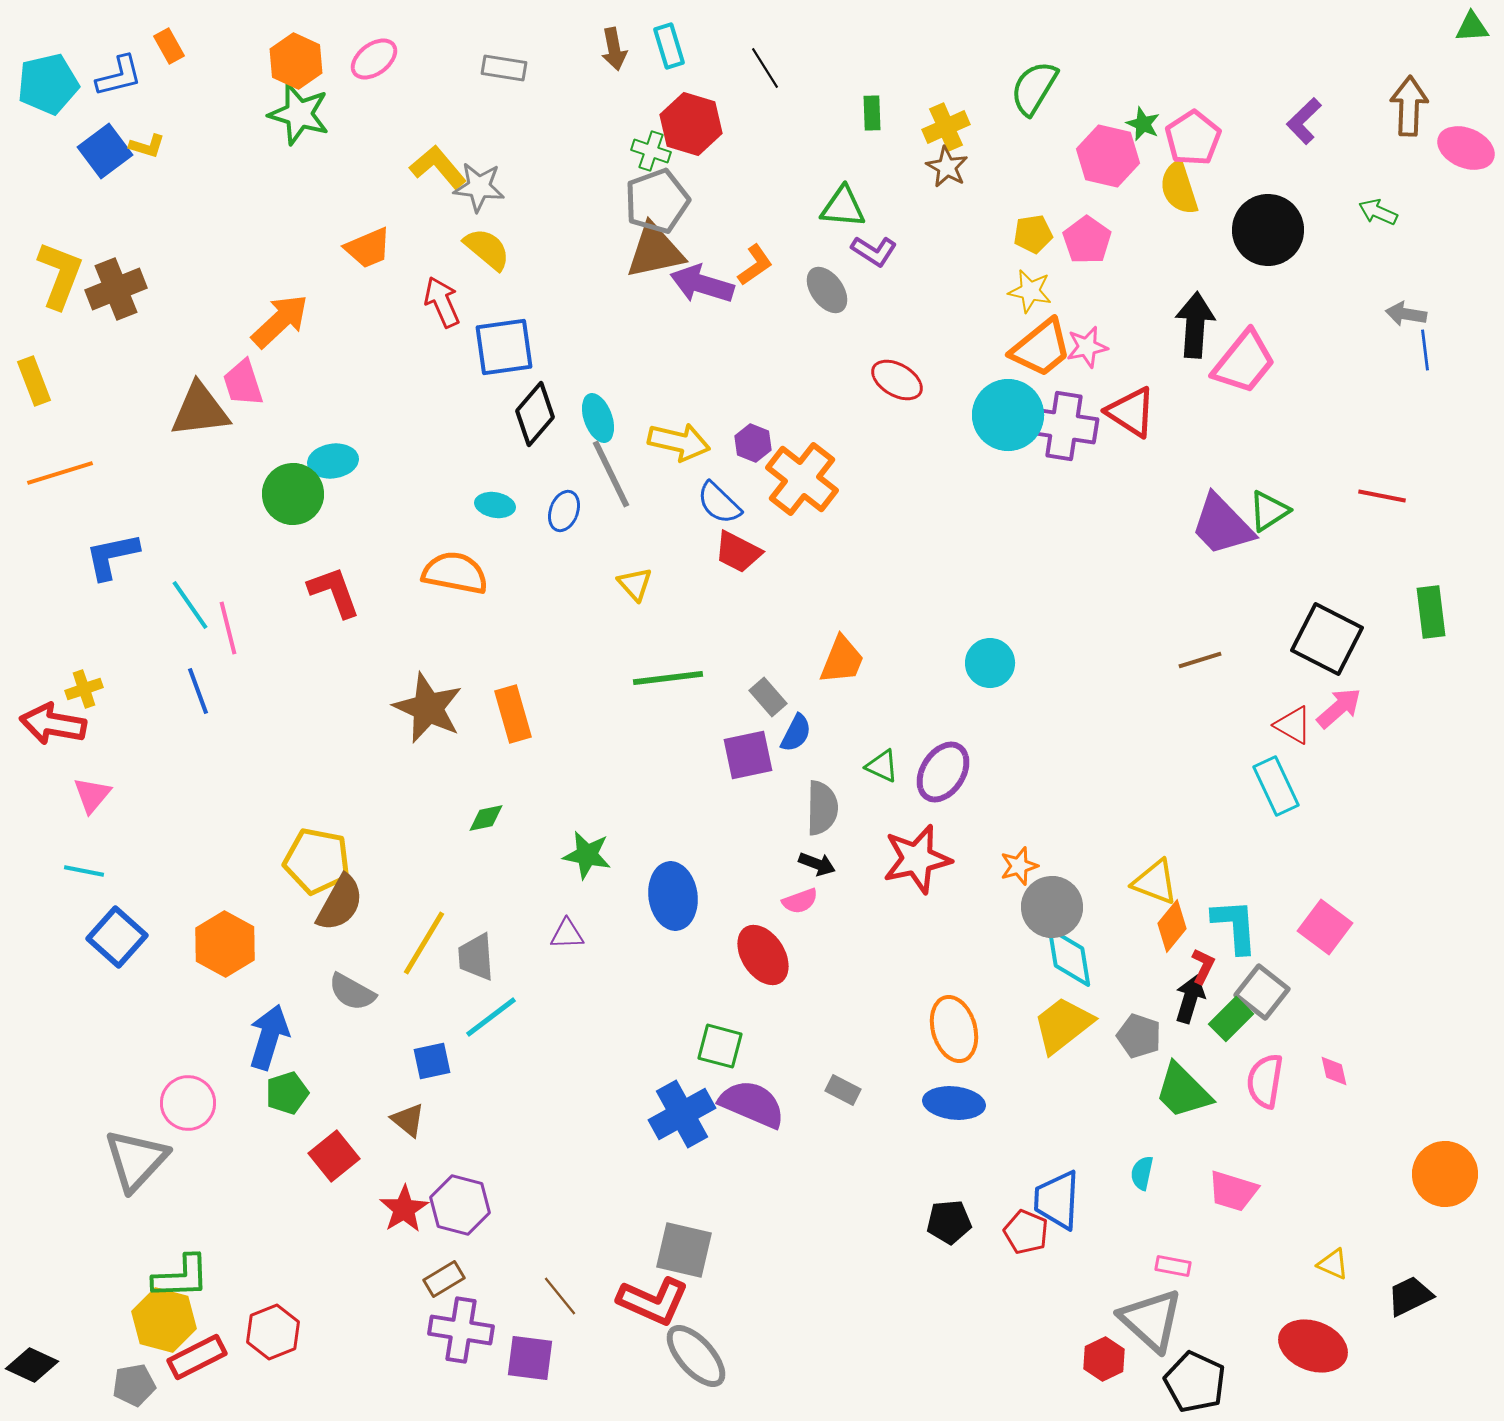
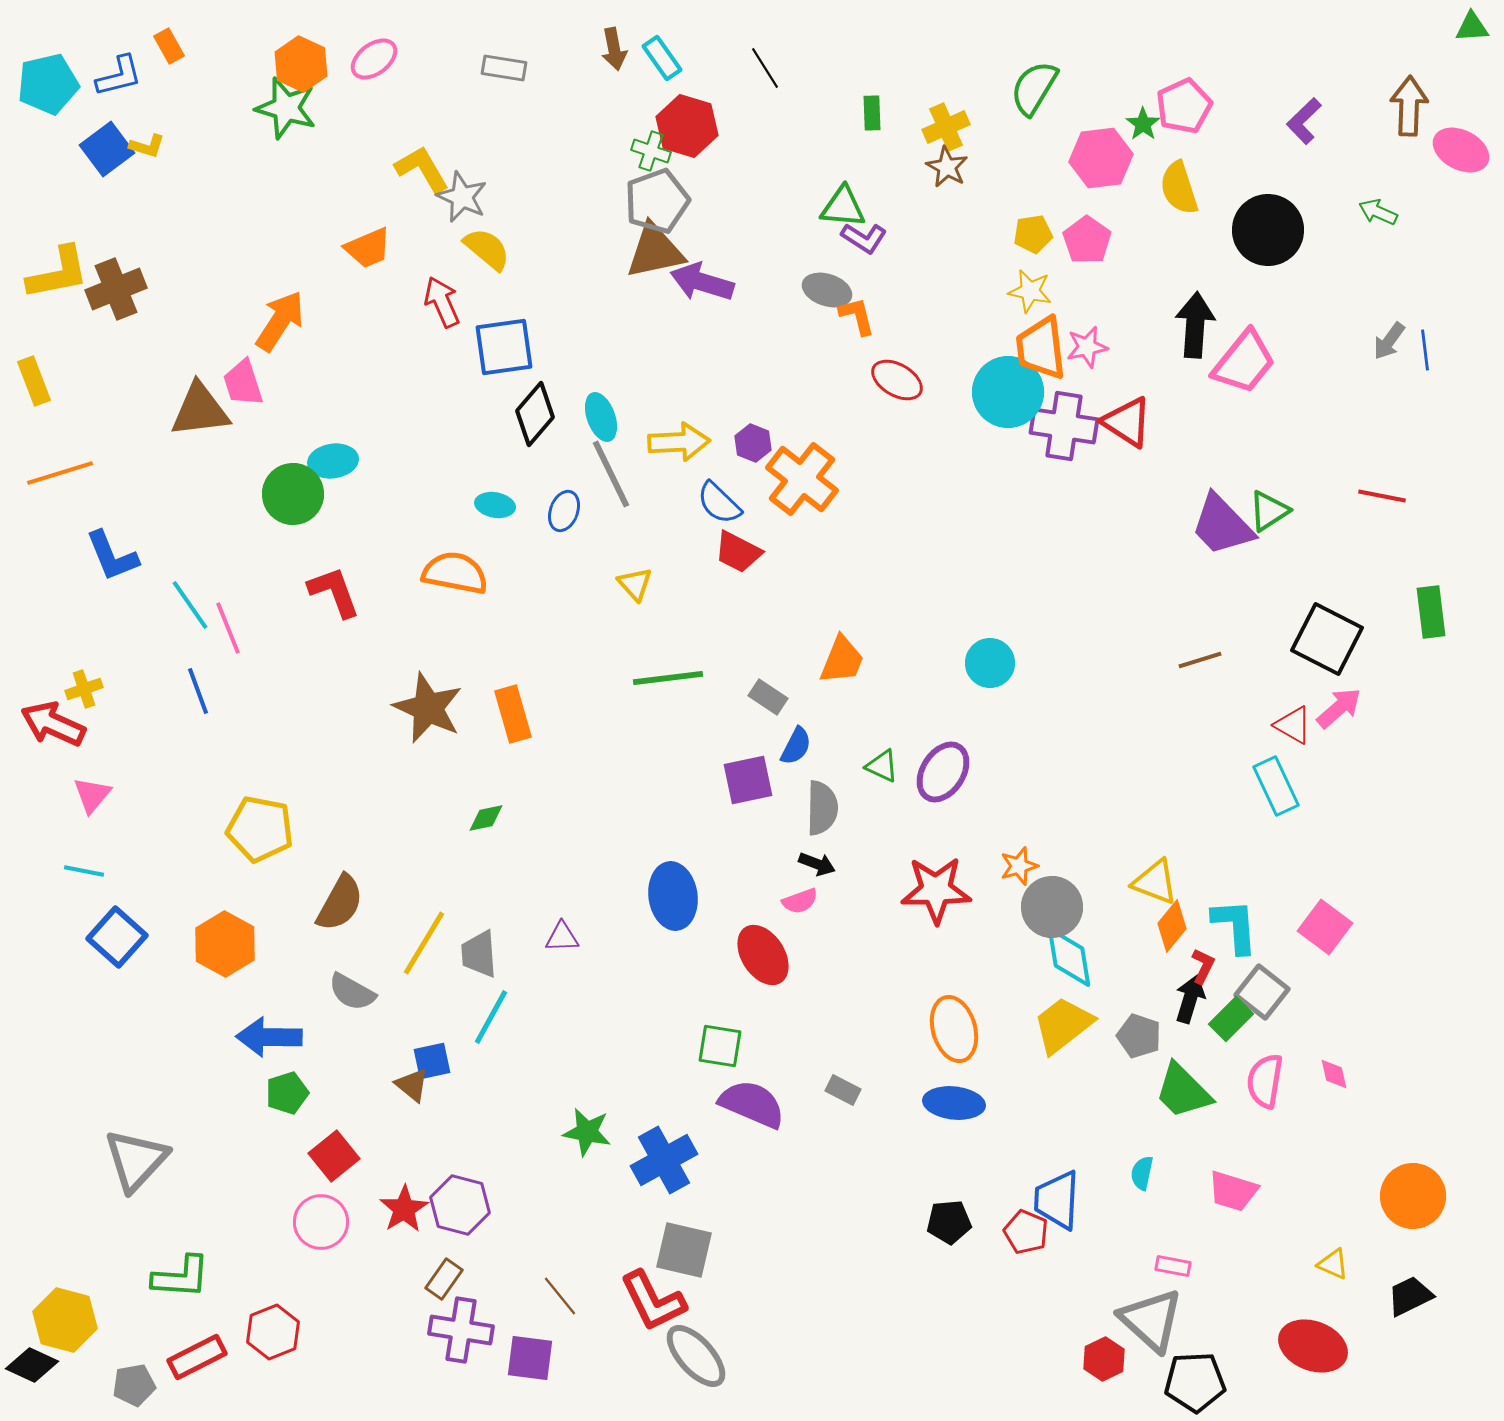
cyan rectangle at (669, 46): moved 7 px left, 12 px down; rotated 18 degrees counterclockwise
orange hexagon at (296, 61): moved 5 px right, 3 px down
green star at (299, 114): moved 13 px left, 6 px up
red hexagon at (691, 124): moved 4 px left, 2 px down
green star at (1143, 124): rotated 12 degrees clockwise
pink pentagon at (1193, 138): moved 9 px left, 32 px up; rotated 8 degrees clockwise
pink ellipse at (1466, 148): moved 5 px left, 2 px down; rotated 4 degrees clockwise
blue square at (105, 151): moved 2 px right, 2 px up
pink hexagon at (1108, 156): moved 7 px left, 2 px down; rotated 20 degrees counterclockwise
yellow L-shape at (438, 167): moved 16 px left, 2 px down; rotated 10 degrees clockwise
gray star at (479, 187): moved 17 px left, 10 px down; rotated 18 degrees clockwise
purple L-shape at (874, 251): moved 10 px left, 13 px up
orange L-shape at (755, 265): moved 102 px right, 51 px down; rotated 69 degrees counterclockwise
yellow L-shape at (60, 275): moved 2 px left, 2 px up; rotated 58 degrees clockwise
purple arrow at (702, 284): moved 2 px up
gray ellipse at (827, 290): rotated 36 degrees counterclockwise
gray arrow at (1406, 314): moved 17 px left, 27 px down; rotated 63 degrees counterclockwise
orange arrow at (280, 321): rotated 14 degrees counterclockwise
orange trapezoid at (1041, 348): rotated 122 degrees clockwise
red triangle at (1131, 412): moved 4 px left, 10 px down
cyan circle at (1008, 415): moved 23 px up
cyan ellipse at (598, 418): moved 3 px right, 1 px up
yellow arrow at (679, 442): rotated 16 degrees counterclockwise
blue L-shape at (112, 556): rotated 100 degrees counterclockwise
pink line at (228, 628): rotated 8 degrees counterclockwise
gray rectangle at (768, 697): rotated 15 degrees counterclockwise
red arrow at (53, 724): rotated 14 degrees clockwise
blue semicircle at (796, 733): moved 13 px down
purple square at (748, 755): moved 25 px down
green star at (587, 855): moved 277 px down
red star at (917, 859): moved 19 px right, 31 px down; rotated 12 degrees clockwise
yellow pentagon at (317, 861): moved 57 px left, 32 px up
purple triangle at (567, 934): moved 5 px left, 3 px down
gray trapezoid at (476, 957): moved 3 px right, 3 px up
cyan line at (491, 1017): rotated 24 degrees counterclockwise
blue arrow at (269, 1037): rotated 106 degrees counterclockwise
green square at (720, 1046): rotated 6 degrees counterclockwise
pink diamond at (1334, 1071): moved 3 px down
pink circle at (188, 1103): moved 133 px right, 119 px down
blue cross at (682, 1114): moved 18 px left, 46 px down
brown triangle at (408, 1120): moved 4 px right, 35 px up
orange circle at (1445, 1174): moved 32 px left, 22 px down
green L-shape at (181, 1277): rotated 6 degrees clockwise
brown rectangle at (444, 1279): rotated 24 degrees counterclockwise
red L-shape at (653, 1301): rotated 40 degrees clockwise
yellow hexagon at (164, 1320): moved 99 px left
black pentagon at (1195, 1382): rotated 28 degrees counterclockwise
